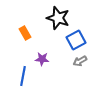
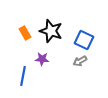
black star: moved 7 px left, 13 px down
blue square: moved 8 px right; rotated 36 degrees counterclockwise
